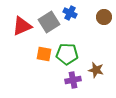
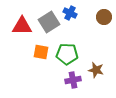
red triangle: rotated 25 degrees clockwise
orange square: moved 3 px left, 2 px up
